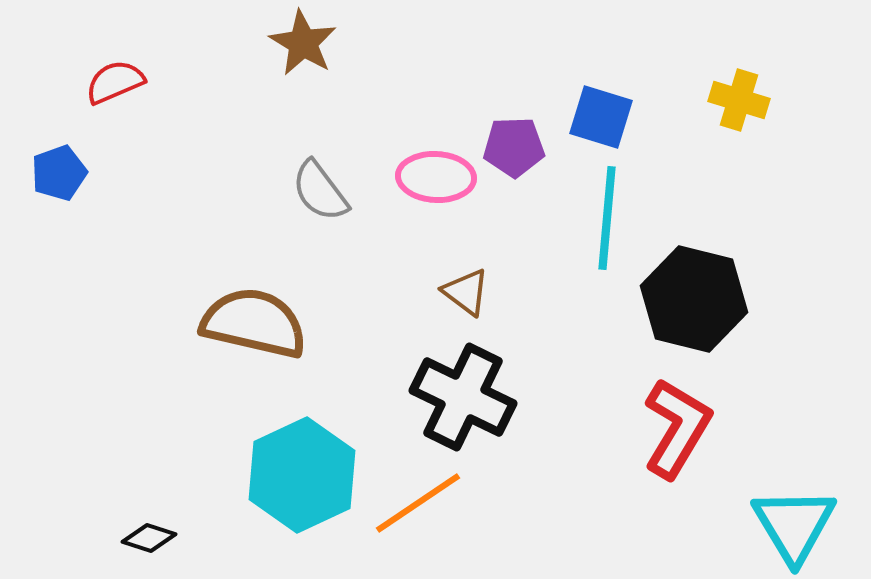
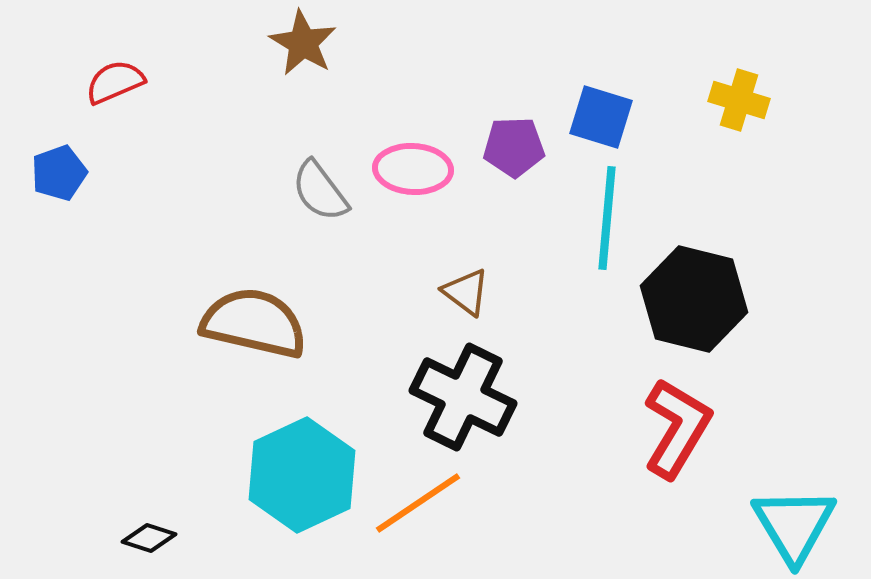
pink ellipse: moved 23 px left, 8 px up
